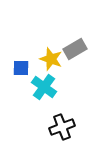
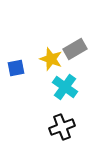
blue square: moved 5 px left; rotated 12 degrees counterclockwise
cyan cross: moved 21 px right
